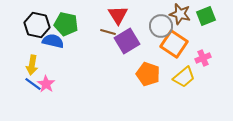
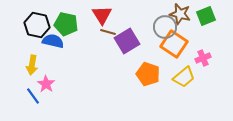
red triangle: moved 16 px left
gray circle: moved 4 px right, 1 px down
blue line: moved 12 px down; rotated 18 degrees clockwise
